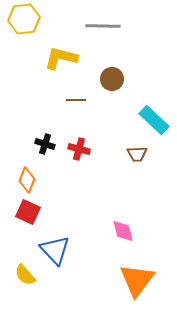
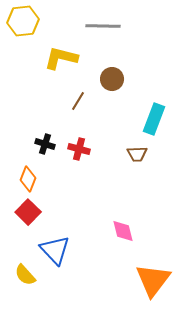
yellow hexagon: moved 1 px left, 2 px down
brown line: moved 2 px right, 1 px down; rotated 60 degrees counterclockwise
cyan rectangle: moved 1 px up; rotated 68 degrees clockwise
orange diamond: moved 1 px right, 1 px up
red square: rotated 20 degrees clockwise
orange triangle: moved 16 px right
